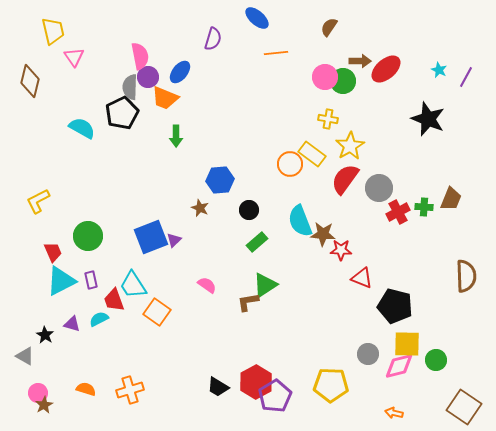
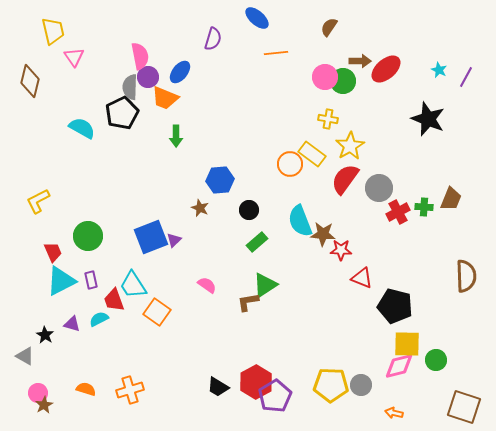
gray circle at (368, 354): moved 7 px left, 31 px down
brown square at (464, 407): rotated 16 degrees counterclockwise
